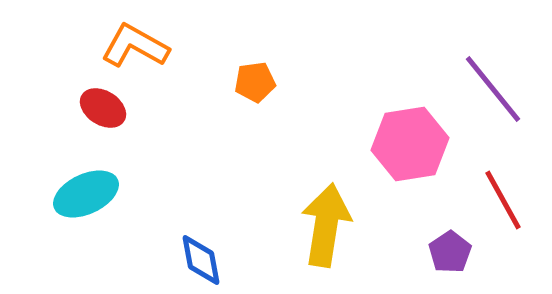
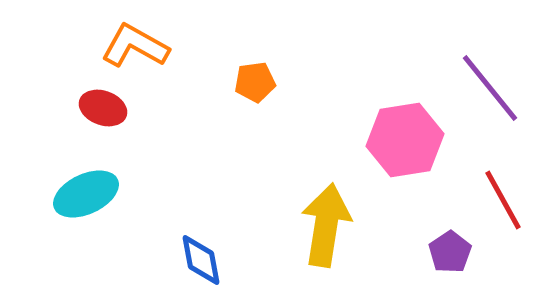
purple line: moved 3 px left, 1 px up
red ellipse: rotated 12 degrees counterclockwise
pink hexagon: moved 5 px left, 4 px up
